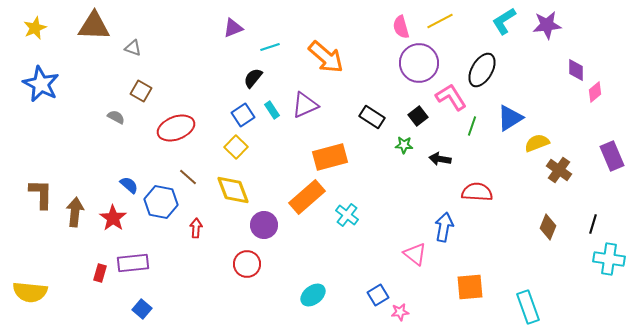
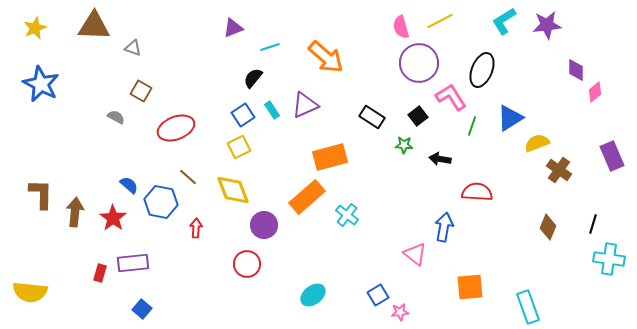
black ellipse at (482, 70): rotated 8 degrees counterclockwise
yellow square at (236, 147): moved 3 px right; rotated 20 degrees clockwise
